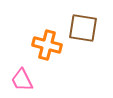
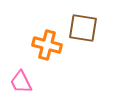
pink trapezoid: moved 1 px left, 2 px down
